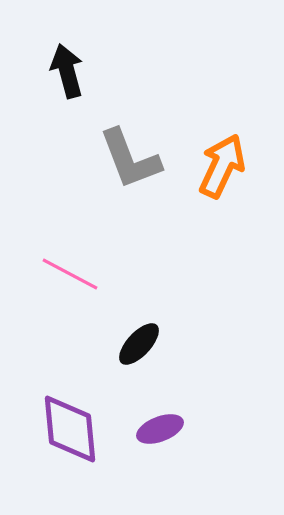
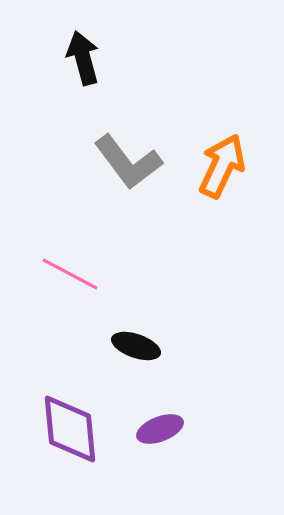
black arrow: moved 16 px right, 13 px up
gray L-shape: moved 2 px left, 3 px down; rotated 16 degrees counterclockwise
black ellipse: moved 3 px left, 2 px down; rotated 66 degrees clockwise
